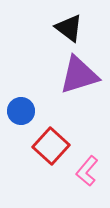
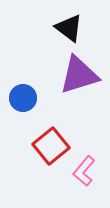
blue circle: moved 2 px right, 13 px up
red square: rotated 9 degrees clockwise
pink L-shape: moved 3 px left
